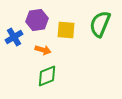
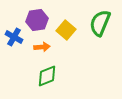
green semicircle: moved 1 px up
yellow square: rotated 36 degrees clockwise
blue cross: rotated 30 degrees counterclockwise
orange arrow: moved 1 px left, 3 px up; rotated 21 degrees counterclockwise
